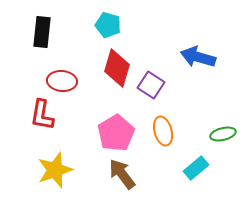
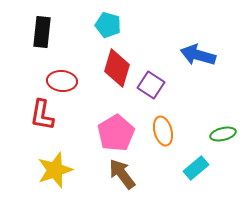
blue arrow: moved 2 px up
